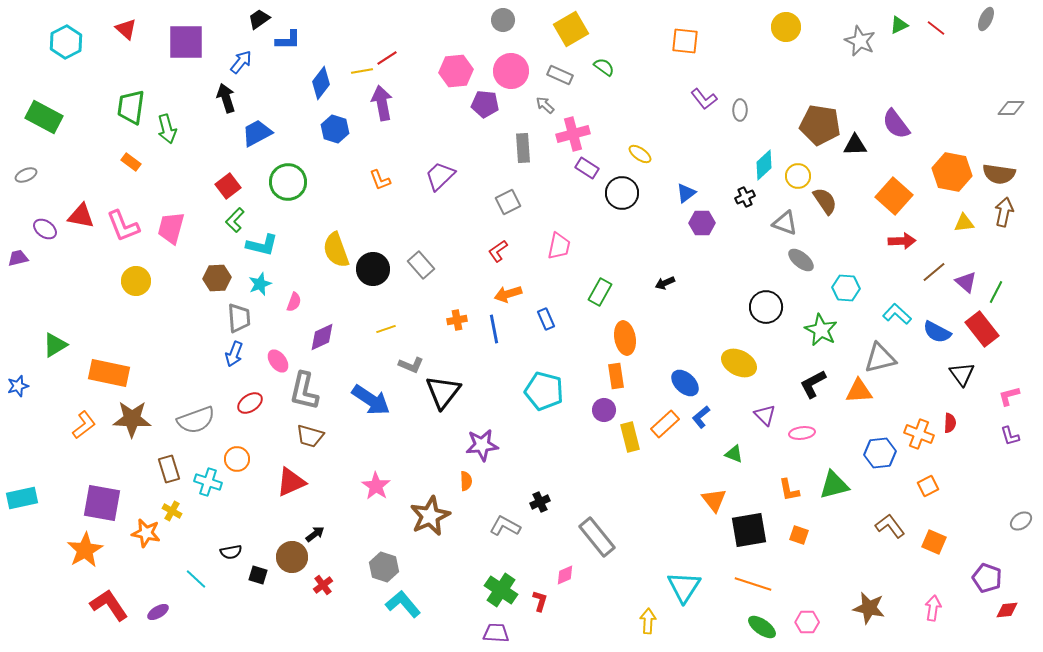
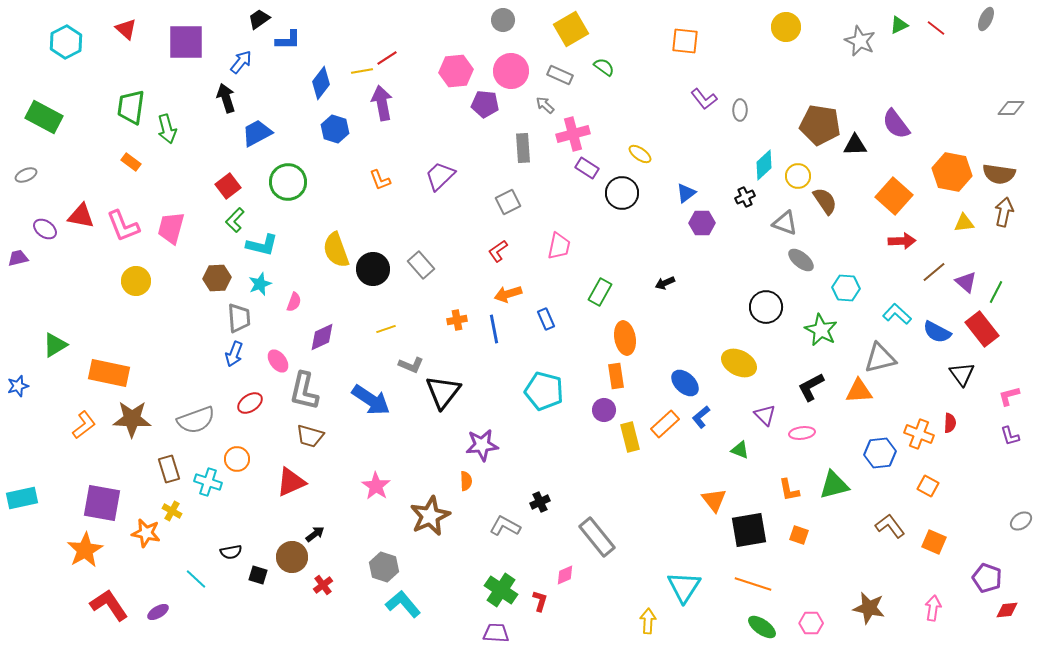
black L-shape at (813, 384): moved 2 px left, 3 px down
green triangle at (734, 454): moved 6 px right, 4 px up
orange square at (928, 486): rotated 35 degrees counterclockwise
pink hexagon at (807, 622): moved 4 px right, 1 px down
